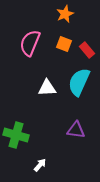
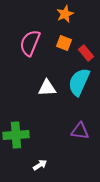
orange square: moved 1 px up
red rectangle: moved 1 px left, 3 px down
purple triangle: moved 4 px right, 1 px down
green cross: rotated 20 degrees counterclockwise
white arrow: rotated 16 degrees clockwise
